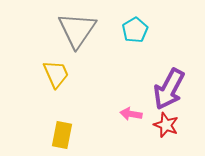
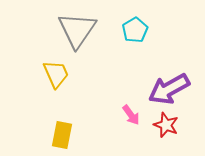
purple arrow: rotated 33 degrees clockwise
pink arrow: moved 1 px down; rotated 135 degrees counterclockwise
